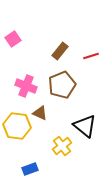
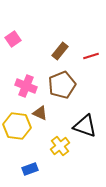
black triangle: rotated 20 degrees counterclockwise
yellow cross: moved 2 px left
